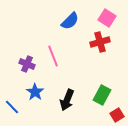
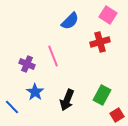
pink square: moved 1 px right, 3 px up
